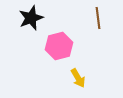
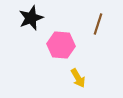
brown line: moved 6 px down; rotated 25 degrees clockwise
pink hexagon: moved 2 px right, 1 px up; rotated 20 degrees clockwise
